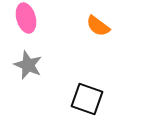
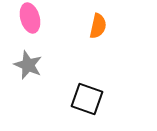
pink ellipse: moved 4 px right
orange semicircle: rotated 115 degrees counterclockwise
